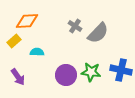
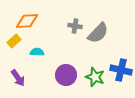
gray cross: rotated 24 degrees counterclockwise
green star: moved 4 px right, 5 px down; rotated 12 degrees clockwise
purple arrow: moved 1 px down
